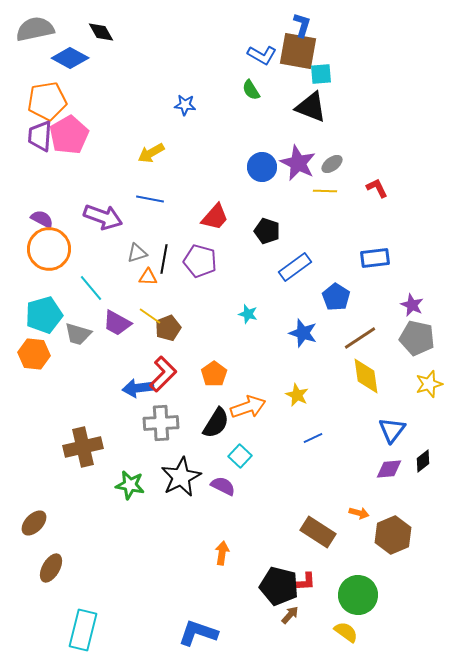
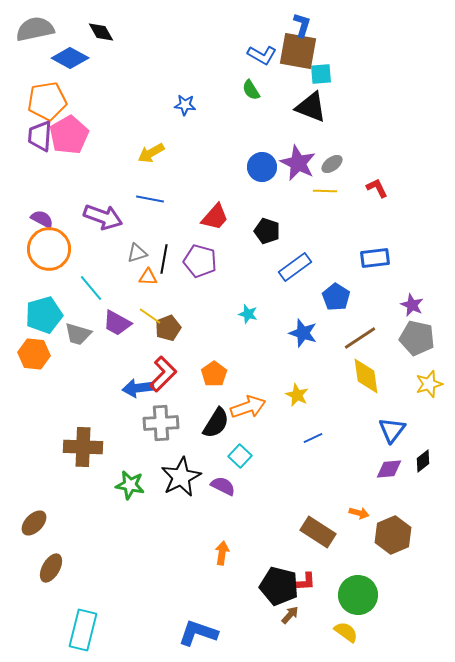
brown cross at (83, 447): rotated 15 degrees clockwise
